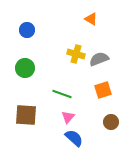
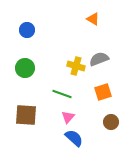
orange triangle: moved 2 px right
yellow cross: moved 12 px down
orange square: moved 2 px down
